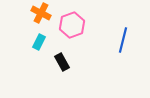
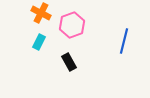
blue line: moved 1 px right, 1 px down
black rectangle: moved 7 px right
